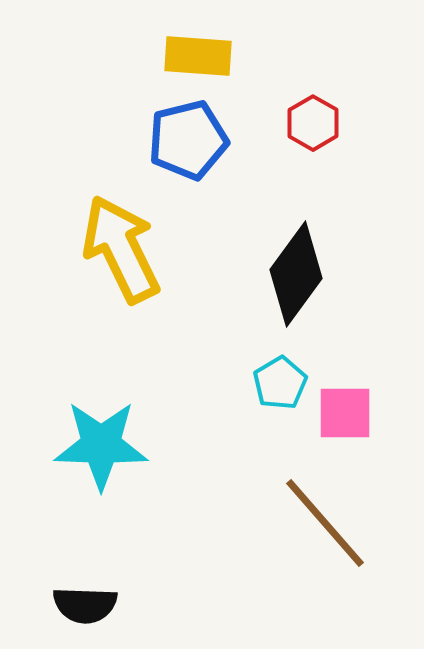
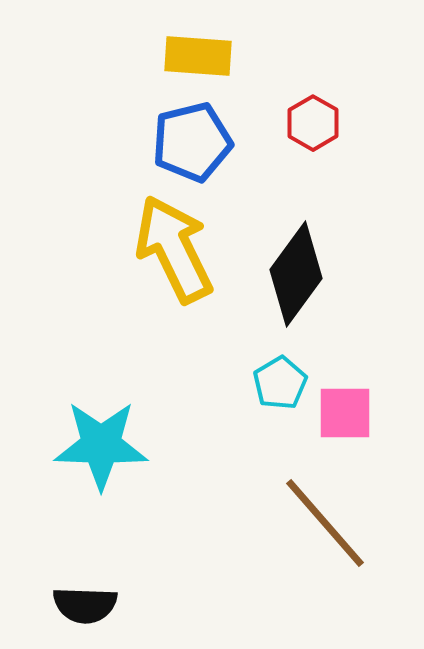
blue pentagon: moved 4 px right, 2 px down
yellow arrow: moved 53 px right
